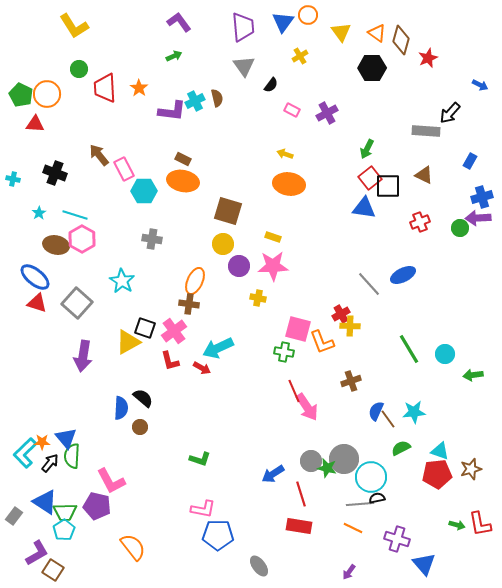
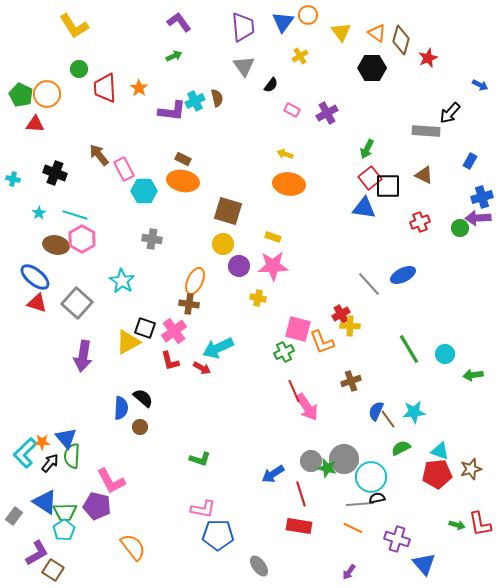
green cross at (284, 352): rotated 36 degrees counterclockwise
